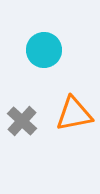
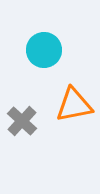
orange triangle: moved 9 px up
